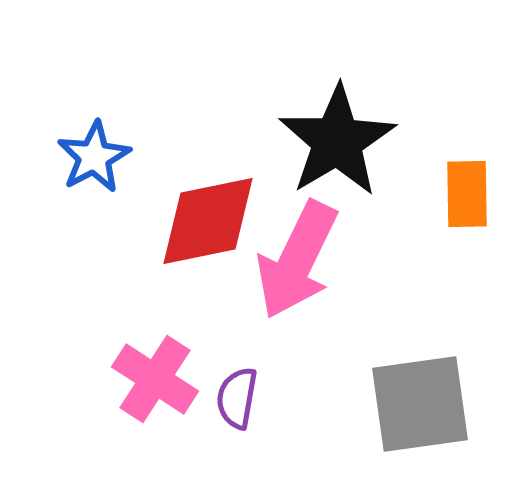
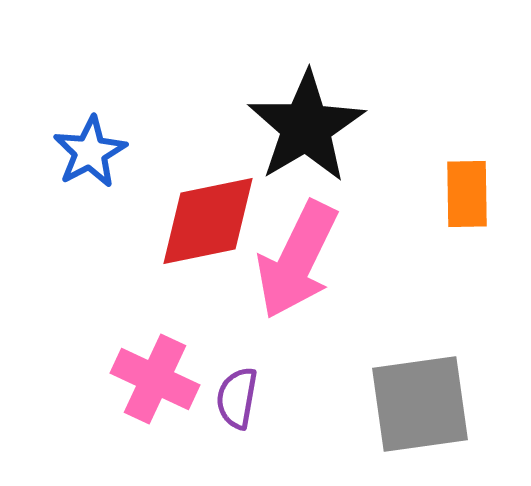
black star: moved 31 px left, 14 px up
blue star: moved 4 px left, 5 px up
pink cross: rotated 8 degrees counterclockwise
